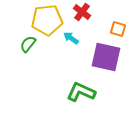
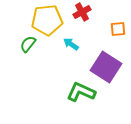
red cross: rotated 24 degrees clockwise
orange square: rotated 21 degrees counterclockwise
cyan arrow: moved 6 px down
purple square: moved 10 px down; rotated 20 degrees clockwise
